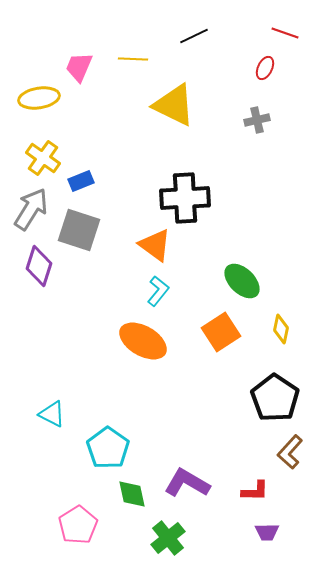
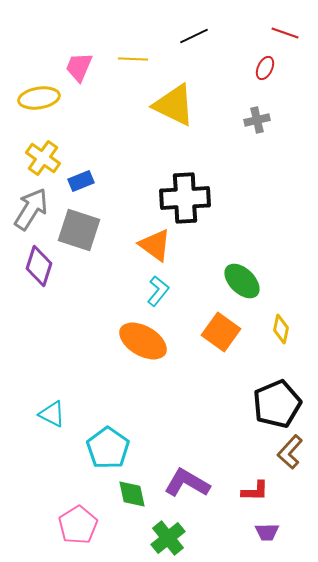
orange square: rotated 21 degrees counterclockwise
black pentagon: moved 2 px right, 6 px down; rotated 15 degrees clockwise
